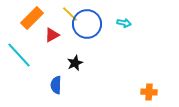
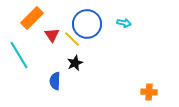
yellow line: moved 2 px right, 25 px down
red triangle: rotated 35 degrees counterclockwise
cyan line: rotated 12 degrees clockwise
blue semicircle: moved 1 px left, 4 px up
